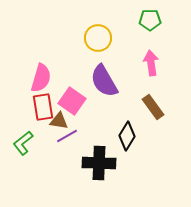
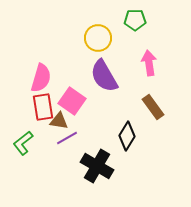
green pentagon: moved 15 px left
pink arrow: moved 2 px left
purple semicircle: moved 5 px up
purple line: moved 2 px down
black cross: moved 2 px left, 3 px down; rotated 28 degrees clockwise
